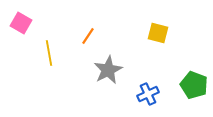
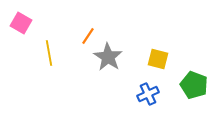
yellow square: moved 26 px down
gray star: moved 13 px up; rotated 12 degrees counterclockwise
